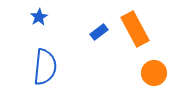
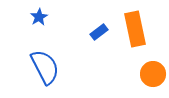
orange rectangle: rotated 16 degrees clockwise
blue semicircle: rotated 33 degrees counterclockwise
orange circle: moved 1 px left, 1 px down
